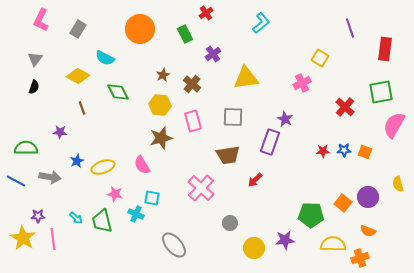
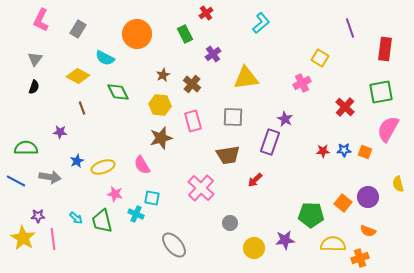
orange circle at (140, 29): moved 3 px left, 5 px down
pink semicircle at (394, 125): moved 6 px left, 4 px down
